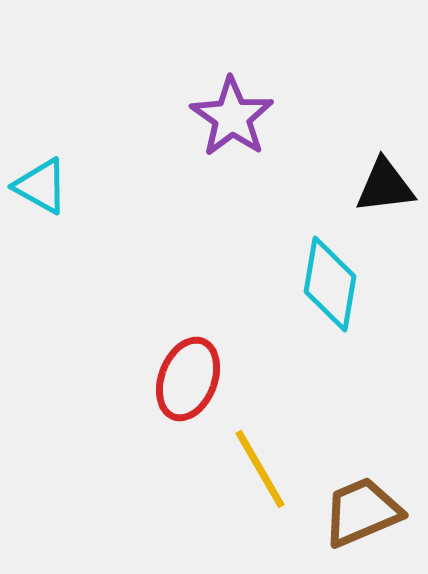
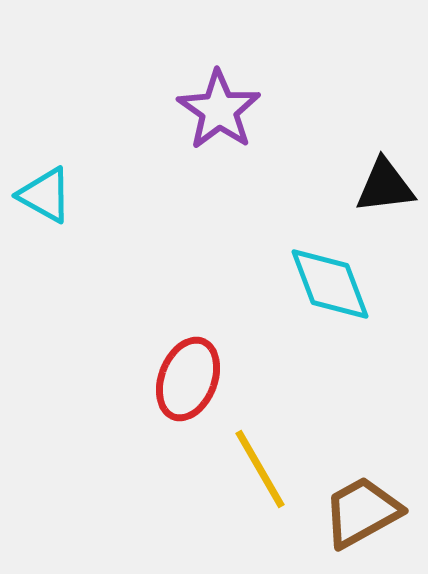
purple star: moved 13 px left, 7 px up
cyan triangle: moved 4 px right, 9 px down
cyan diamond: rotated 30 degrees counterclockwise
brown trapezoid: rotated 6 degrees counterclockwise
